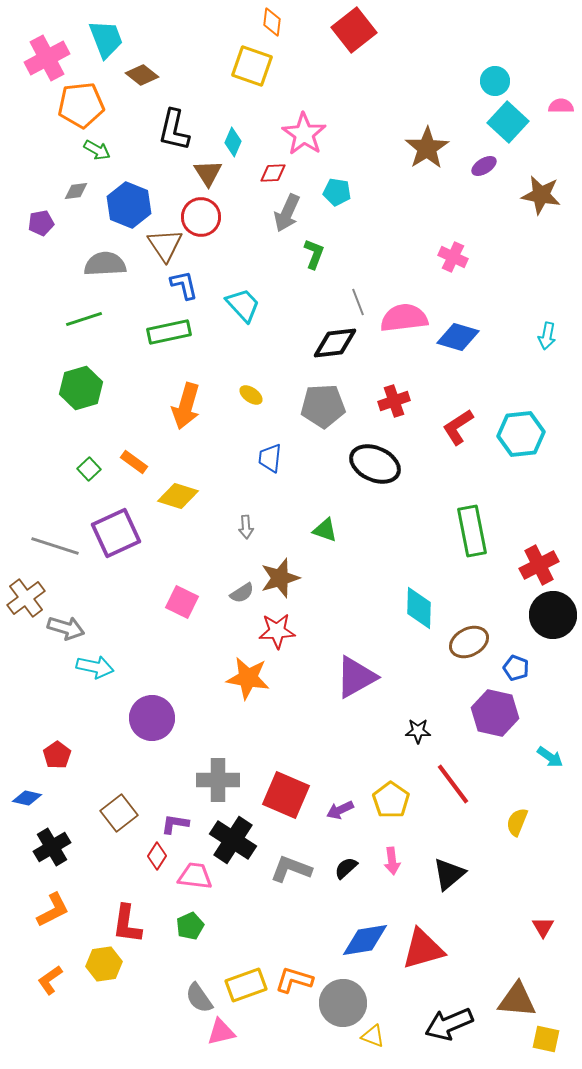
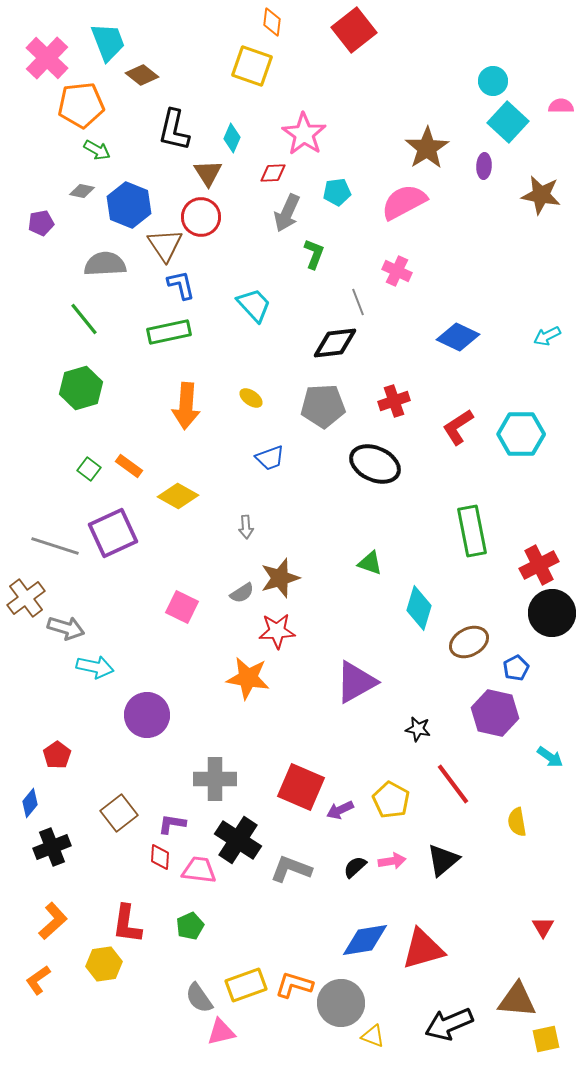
cyan trapezoid at (106, 39): moved 2 px right, 3 px down
pink cross at (47, 58): rotated 18 degrees counterclockwise
cyan circle at (495, 81): moved 2 px left
cyan diamond at (233, 142): moved 1 px left, 4 px up
purple ellipse at (484, 166): rotated 55 degrees counterclockwise
gray diamond at (76, 191): moved 6 px right; rotated 20 degrees clockwise
cyan pentagon at (337, 192): rotated 16 degrees counterclockwise
pink cross at (453, 257): moved 56 px left, 14 px down
blue L-shape at (184, 285): moved 3 px left
cyan trapezoid at (243, 305): moved 11 px right
pink semicircle at (404, 318): moved 116 px up; rotated 21 degrees counterclockwise
green line at (84, 319): rotated 69 degrees clockwise
cyan arrow at (547, 336): rotated 52 degrees clockwise
blue diamond at (458, 337): rotated 9 degrees clockwise
yellow ellipse at (251, 395): moved 3 px down
orange arrow at (186, 406): rotated 12 degrees counterclockwise
cyan hexagon at (521, 434): rotated 6 degrees clockwise
blue trapezoid at (270, 458): rotated 116 degrees counterclockwise
orange rectangle at (134, 462): moved 5 px left, 4 px down
green square at (89, 469): rotated 10 degrees counterclockwise
yellow diamond at (178, 496): rotated 12 degrees clockwise
green triangle at (325, 530): moved 45 px right, 33 px down
purple square at (116, 533): moved 3 px left
pink square at (182, 602): moved 5 px down
cyan diamond at (419, 608): rotated 15 degrees clockwise
black circle at (553, 615): moved 1 px left, 2 px up
blue pentagon at (516, 668): rotated 25 degrees clockwise
purple triangle at (356, 677): moved 5 px down
purple circle at (152, 718): moved 5 px left, 3 px up
black star at (418, 731): moved 2 px up; rotated 10 degrees clockwise
gray cross at (218, 780): moved 3 px left, 1 px up
red square at (286, 795): moved 15 px right, 8 px up
blue diamond at (27, 798): moved 3 px right, 5 px down; rotated 64 degrees counterclockwise
yellow pentagon at (391, 800): rotated 6 degrees counterclockwise
yellow semicircle at (517, 822): rotated 32 degrees counterclockwise
purple L-shape at (175, 824): moved 3 px left
black cross at (233, 840): moved 5 px right
black cross at (52, 847): rotated 9 degrees clockwise
red diamond at (157, 856): moved 3 px right, 1 px down; rotated 28 degrees counterclockwise
pink arrow at (392, 861): rotated 92 degrees counterclockwise
black semicircle at (346, 868): moved 9 px right, 1 px up
black triangle at (449, 874): moved 6 px left, 14 px up
pink trapezoid at (195, 876): moved 4 px right, 6 px up
orange L-shape at (53, 910): moved 11 px down; rotated 15 degrees counterclockwise
orange L-shape at (50, 980): moved 12 px left
orange L-shape at (294, 980): moved 5 px down
gray circle at (343, 1003): moved 2 px left
yellow square at (546, 1039): rotated 24 degrees counterclockwise
